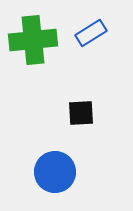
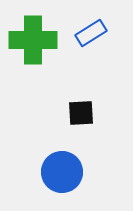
green cross: rotated 6 degrees clockwise
blue circle: moved 7 px right
